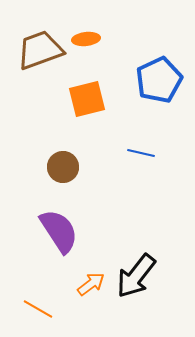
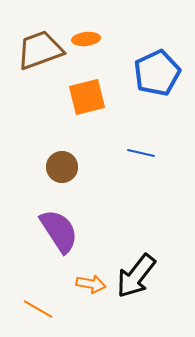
blue pentagon: moved 2 px left, 7 px up
orange square: moved 2 px up
brown circle: moved 1 px left
orange arrow: rotated 48 degrees clockwise
